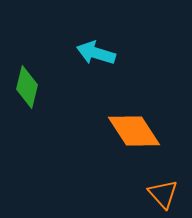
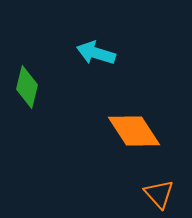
orange triangle: moved 4 px left
